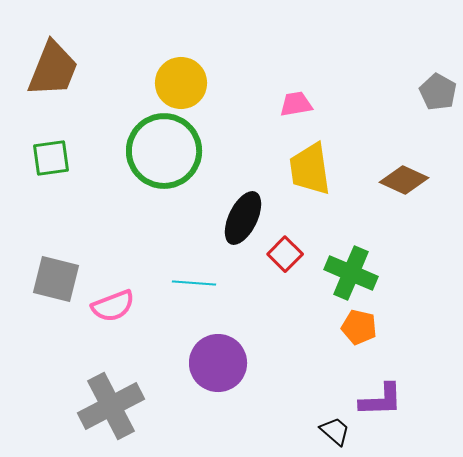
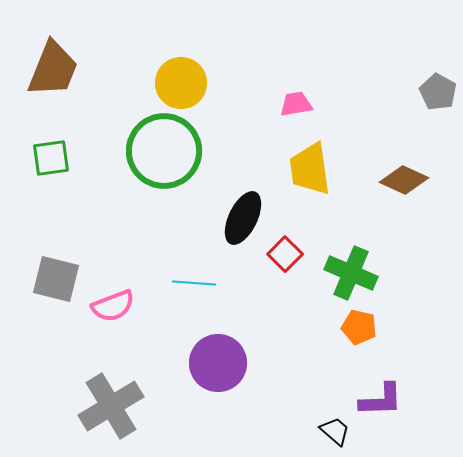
gray cross: rotated 4 degrees counterclockwise
